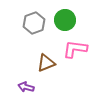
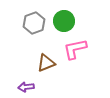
green circle: moved 1 px left, 1 px down
pink L-shape: rotated 20 degrees counterclockwise
purple arrow: rotated 21 degrees counterclockwise
